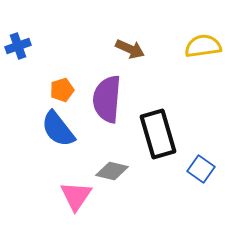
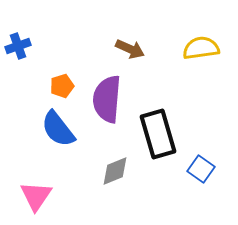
yellow semicircle: moved 2 px left, 2 px down
orange pentagon: moved 4 px up
gray diamond: moved 3 px right; rotated 36 degrees counterclockwise
pink triangle: moved 40 px left
